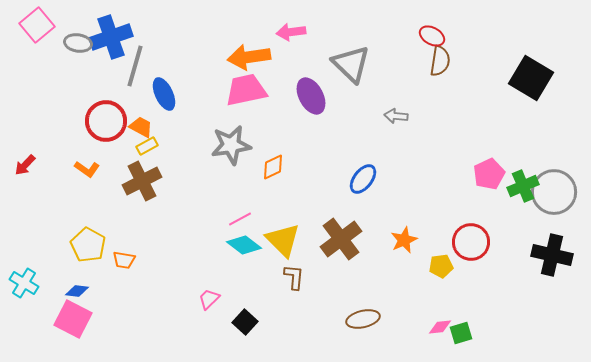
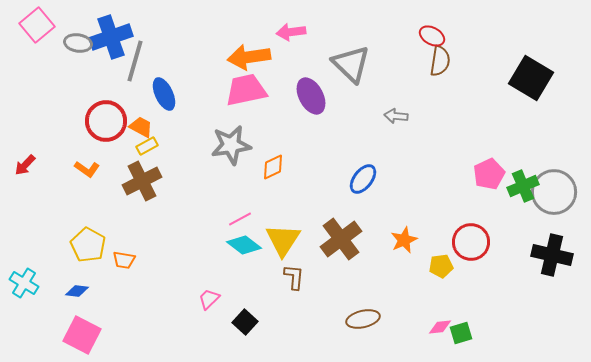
gray line at (135, 66): moved 5 px up
yellow triangle at (283, 240): rotated 18 degrees clockwise
pink square at (73, 319): moved 9 px right, 16 px down
